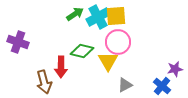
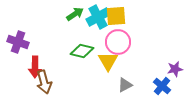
red arrow: moved 26 px left
